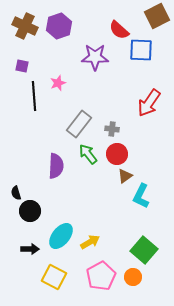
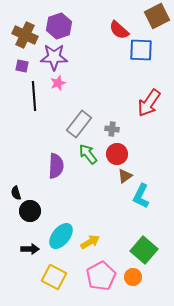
brown cross: moved 9 px down
purple star: moved 41 px left
